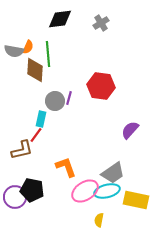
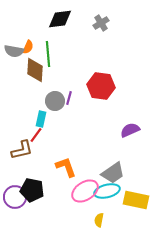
purple semicircle: rotated 24 degrees clockwise
